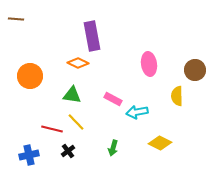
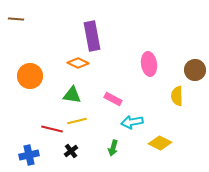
cyan arrow: moved 5 px left, 10 px down
yellow line: moved 1 px right, 1 px up; rotated 60 degrees counterclockwise
black cross: moved 3 px right
